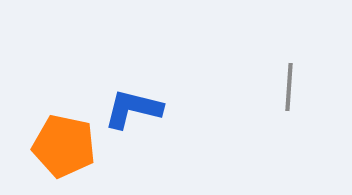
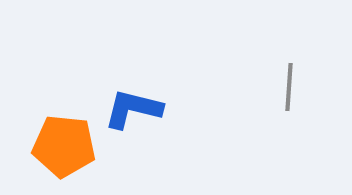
orange pentagon: rotated 6 degrees counterclockwise
